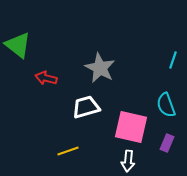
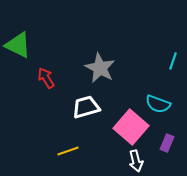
green triangle: rotated 12 degrees counterclockwise
cyan line: moved 1 px down
red arrow: rotated 45 degrees clockwise
cyan semicircle: moved 8 px left, 1 px up; rotated 50 degrees counterclockwise
pink square: rotated 28 degrees clockwise
white arrow: moved 8 px right; rotated 20 degrees counterclockwise
